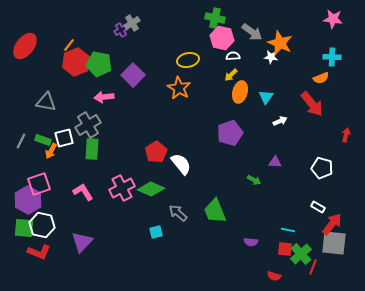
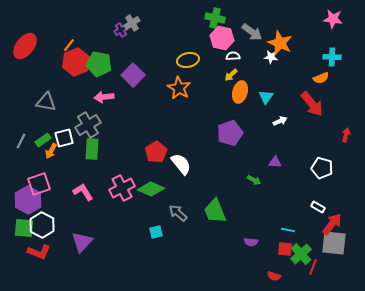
green rectangle at (43, 140): rotated 56 degrees counterclockwise
white hexagon at (42, 225): rotated 15 degrees clockwise
